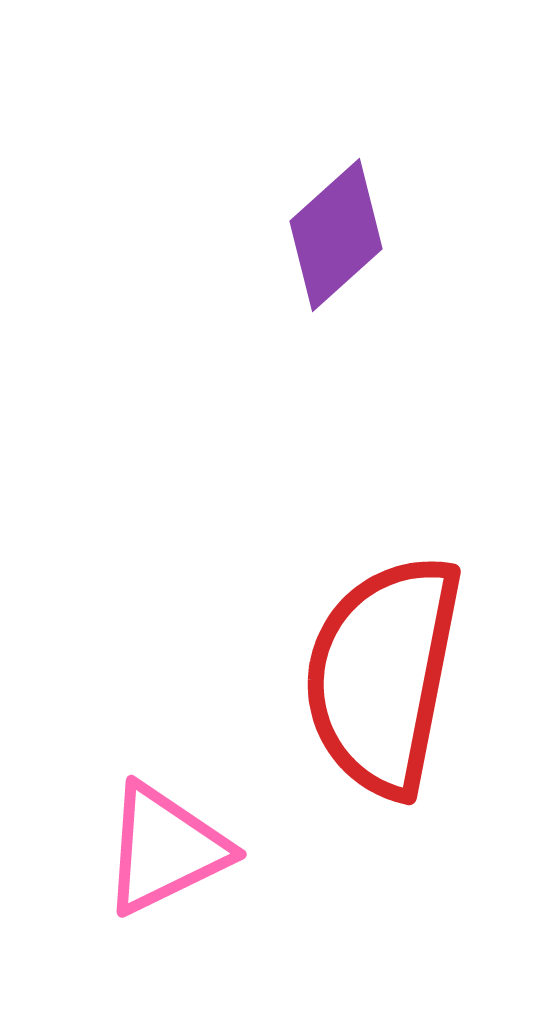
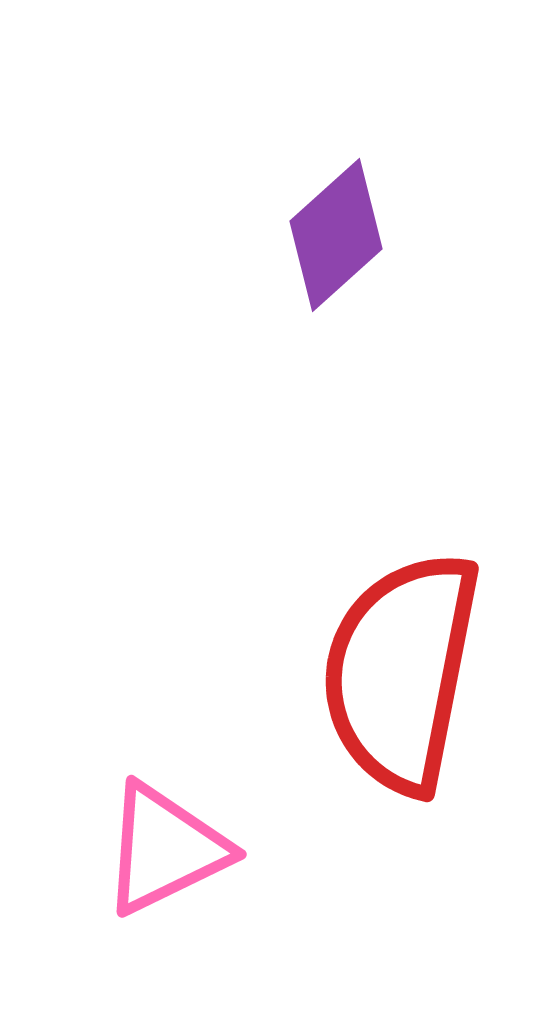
red semicircle: moved 18 px right, 3 px up
